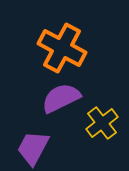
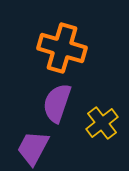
orange cross: rotated 12 degrees counterclockwise
purple semicircle: moved 4 px left, 5 px down; rotated 45 degrees counterclockwise
